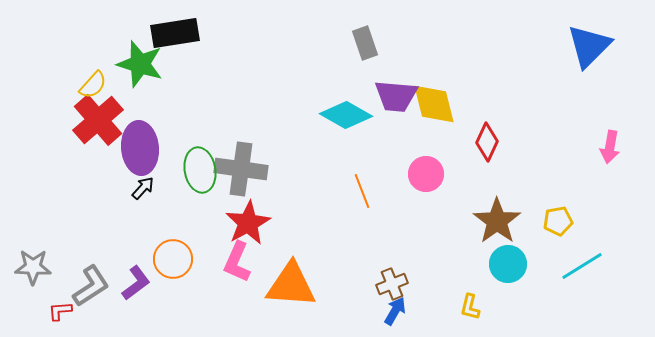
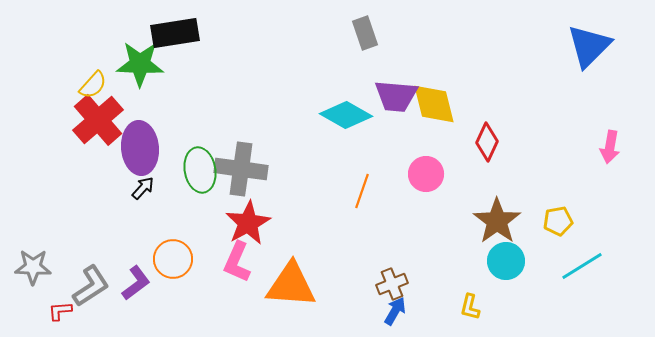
gray rectangle: moved 10 px up
green star: rotated 15 degrees counterclockwise
orange line: rotated 40 degrees clockwise
cyan circle: moved 2 px left, 3 px up
